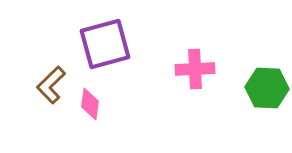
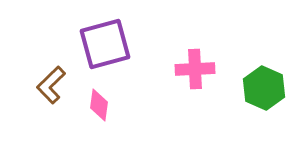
green hexagon: moved 3 px left; rotated 21 degrees clockwise
pink diamond: moved 9 px right, 1 px down
